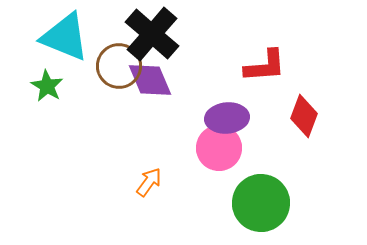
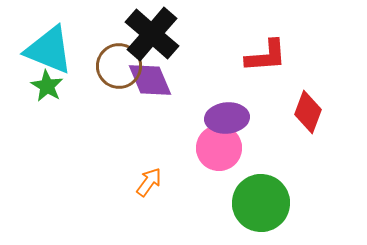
cyan triangle: moved 16 px left, 13 px down
red L-shape: moved 1 px right, 10 px up
red diamond: moved 4 px right, 4 px up
